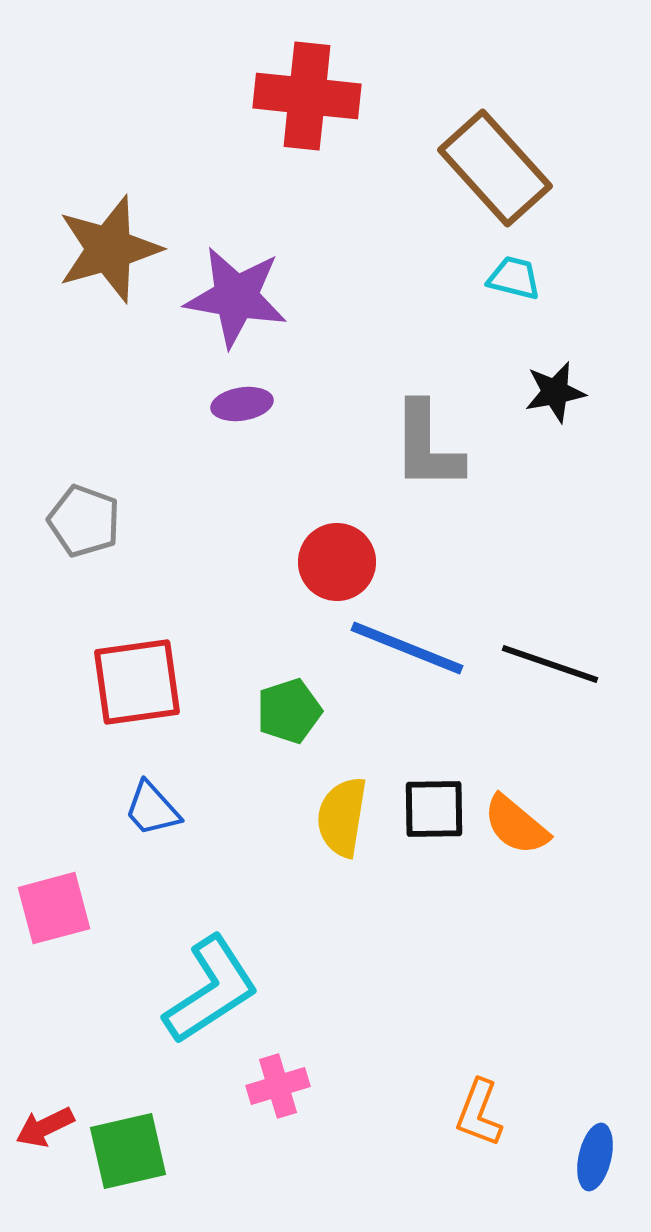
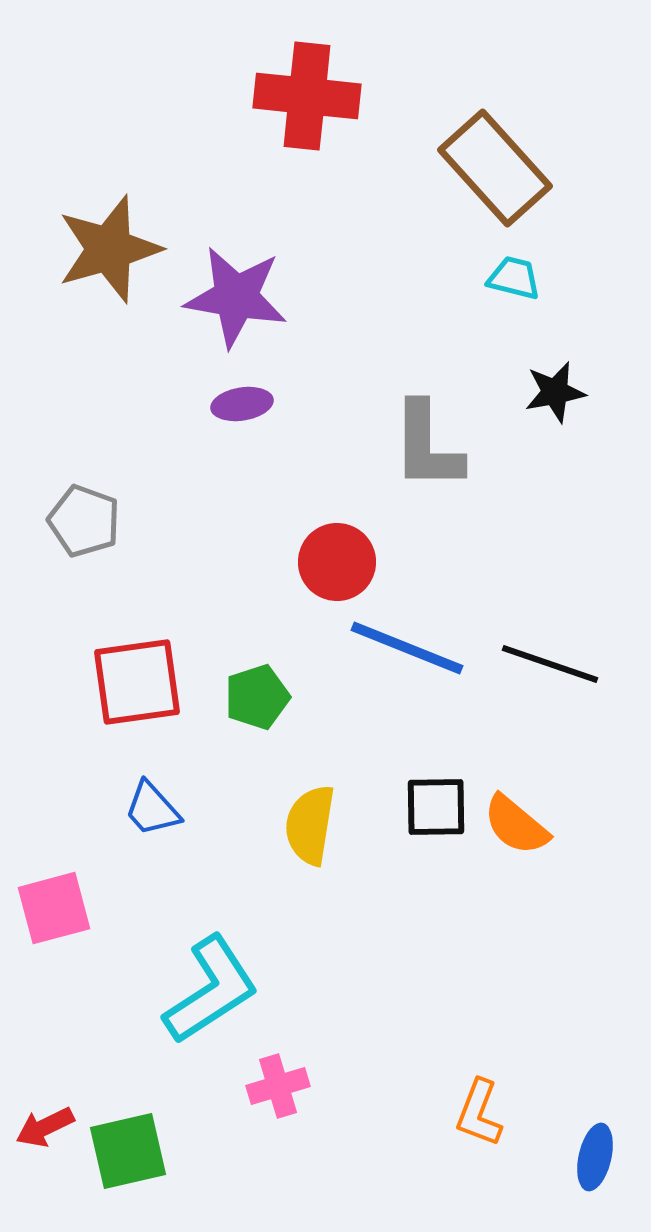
green pentagon: moved 32 px left, 14 px up
black square: moved 2 px right, 2 px up
yellow semicircle: moved 32 px left, 8 px down
